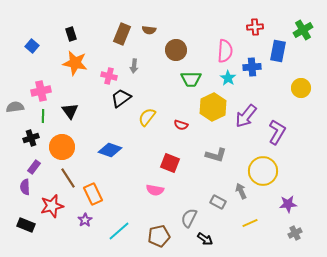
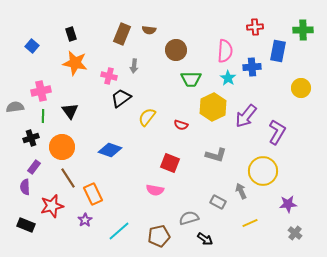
green cross at (303, 30): rotated 30 degrees clockwise
gray semicircle at (189, 218): rotated 48 degrees clockwise
gray cross at (295, 233): rotated 24 degrees counterclockwise
